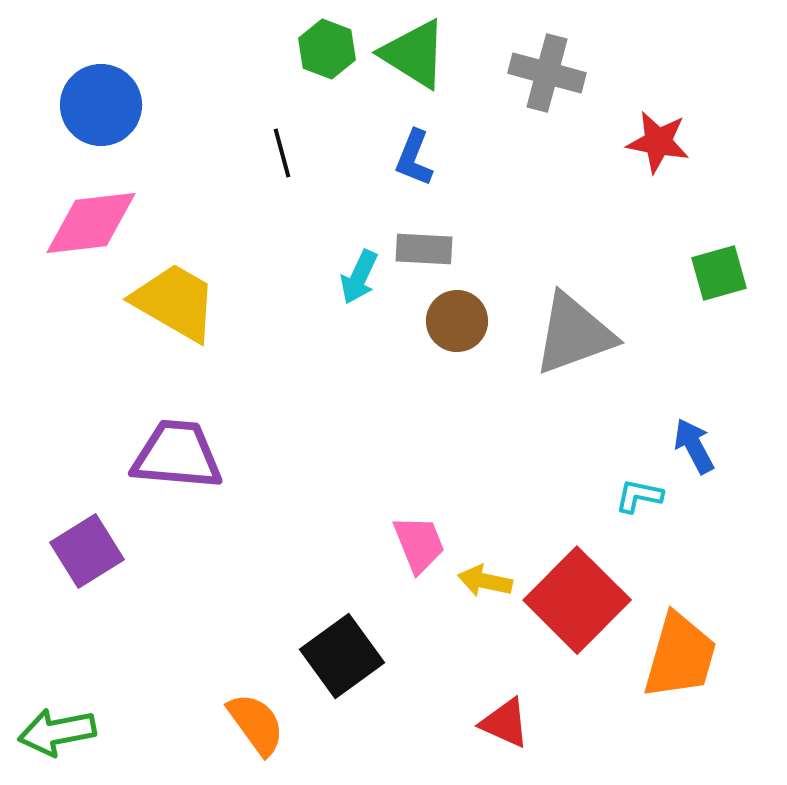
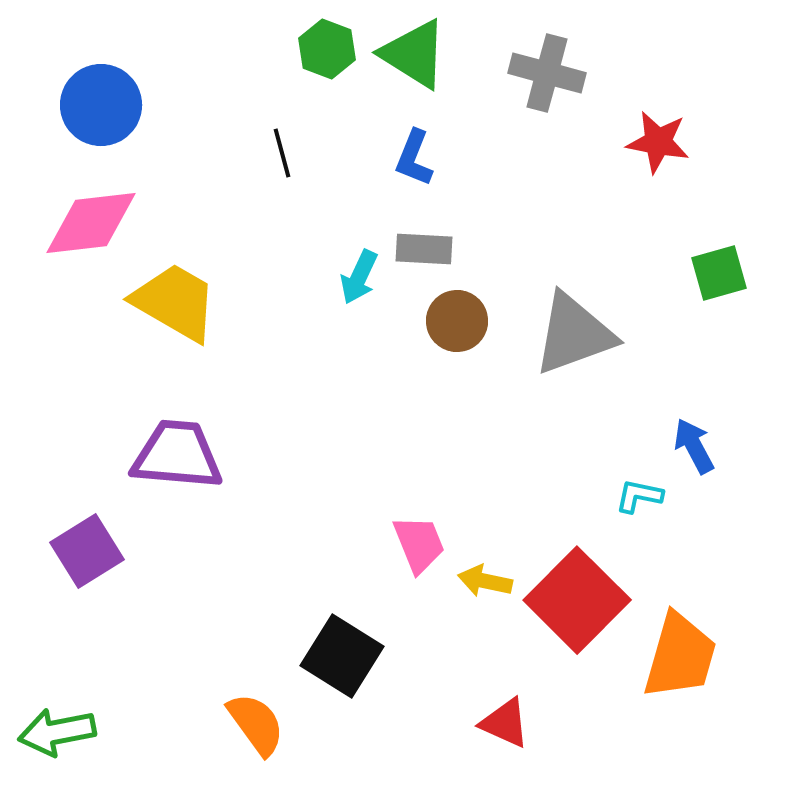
black square: rotated 22 degrees counterclockwise
